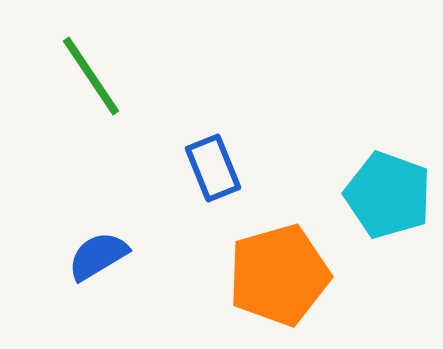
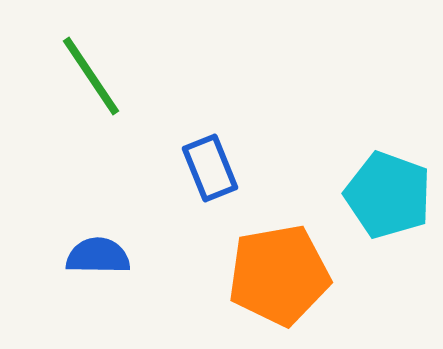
blue rectangle: moved 3 px left
blue semicircle: rotated 32 degrees clockwise
orange pentagon: rotated 6 degrees clockwise
